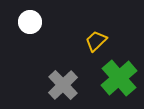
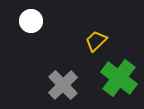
white circle: moved 1 px right, 1 px up
green cross: rotated 12 degrees counterclockwise
